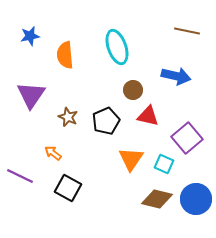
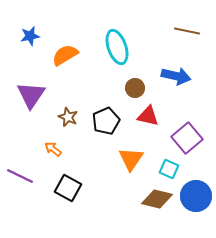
orange semicircle: rotated 64 degrees clockwise
brown circle: moved 2 px right, 2 px up
orange arrow: moved 4 px up
cyan square: moved 5 px right, 5 px down
blue circle: moved 3 px up
